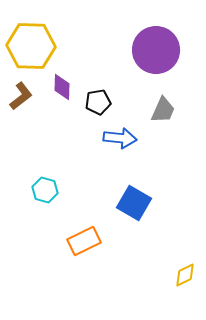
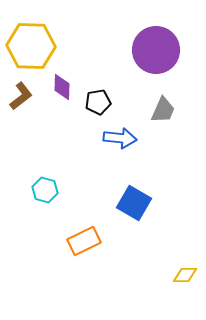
yellow diamond: rotated 25 degrees clockwise
